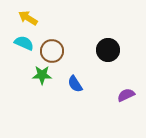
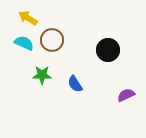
brown circle: moved 11 px up
